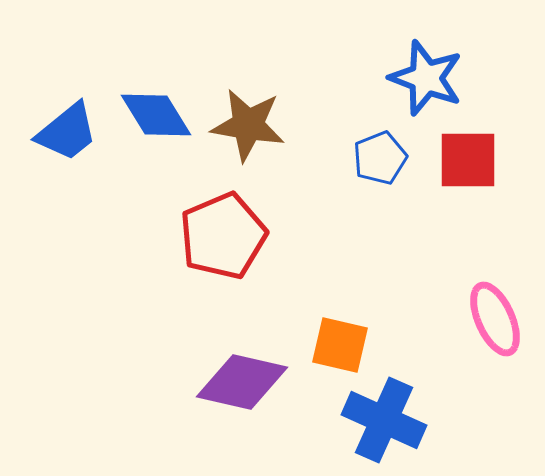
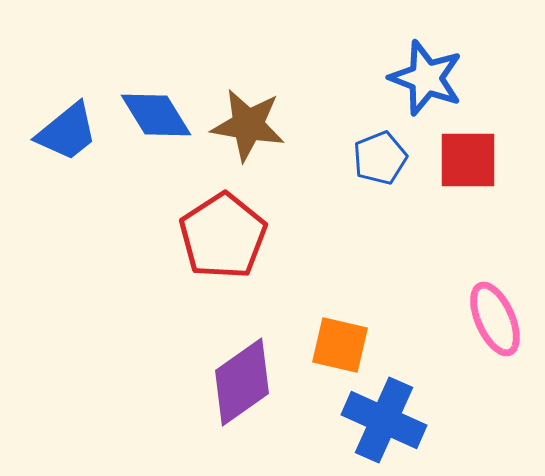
red pentagon: rotated 10 degrees counterclockwise
purple diamond: rotated 48 degrees counterclockwise
